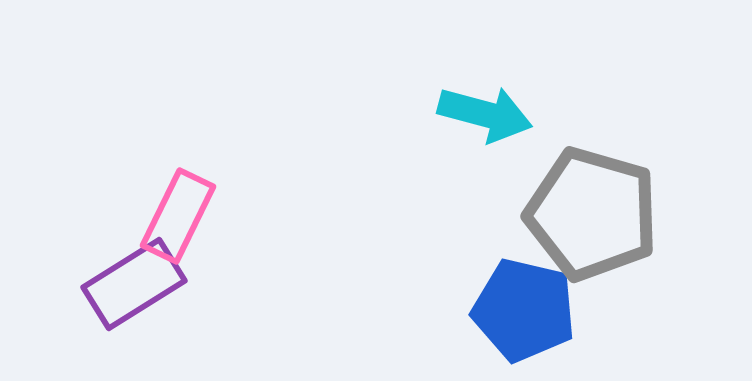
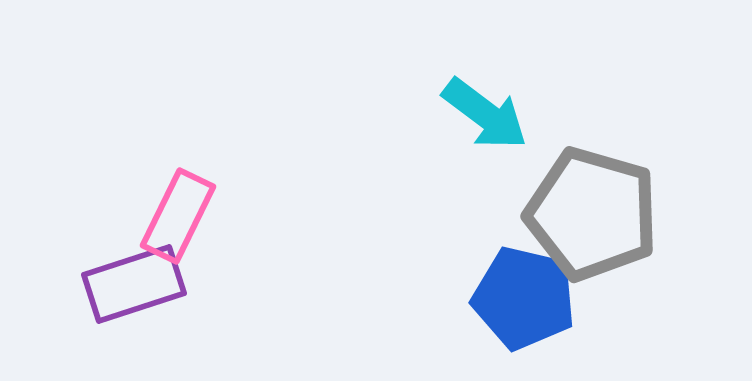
cyan arrow: rotated 22 degrees clockwise
purple rectangle: rotated 14 degrees clockwise
blue pentagon: moved 12 px up
